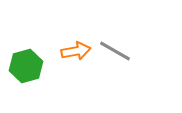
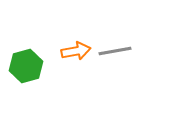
gray line: rotated 40 degrees counterclockwise
